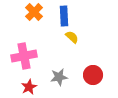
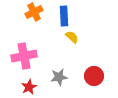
orange cross: rotated 18 degrees clockwise
red circle: moved 1 px right, 1 px down
